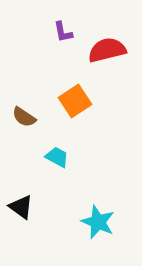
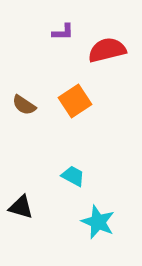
purple L-shape: rotated 80 degrees counterclockwise
brown semicircle: moved 12 px up
cyan trapezoid: moved 16 px right, 19 px down
black triangle: rotated 20 degrees counterclockwise
